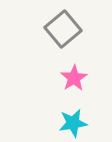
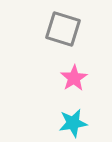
gray square: rotated 33 degrees counterclockwise
